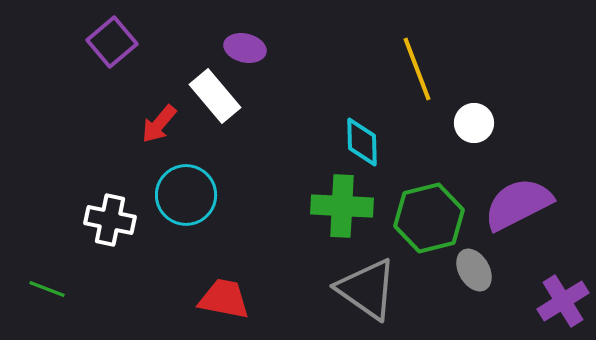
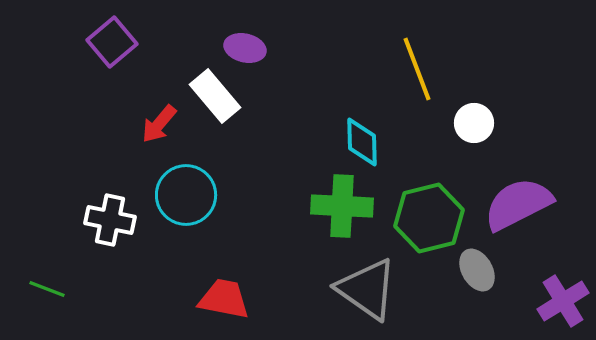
gray ellipse: moved 3 px right
